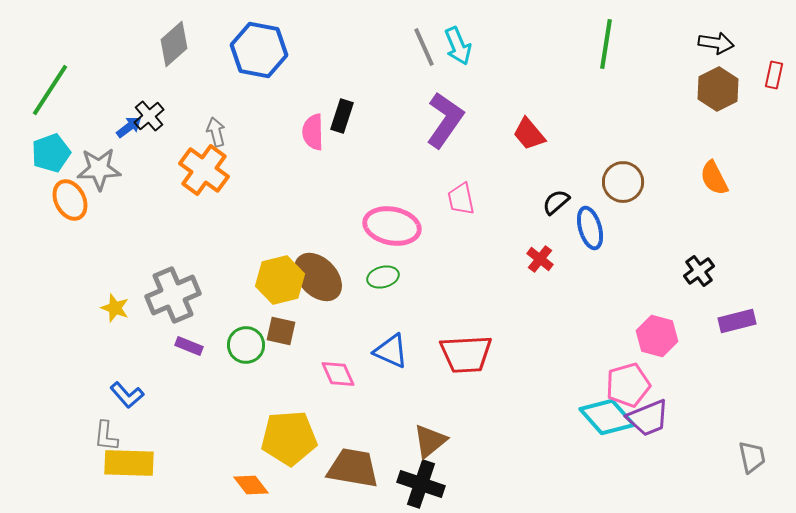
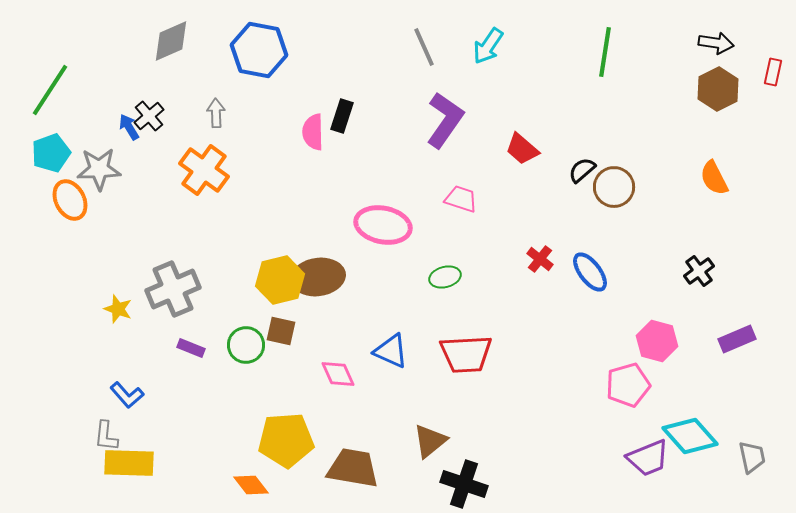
gray diamond at (174, 44): moved 3 px left, 3 px up; rotated 18 degrees clockwise
green line at (606, 44): moved 1 px left, 8 px down
cyan arrow at (458, 46): moved 30 px right; rotated 57 degrees clockwise
red rectangle at (774, 75): moved 1 px left, 3 px up
blue arrow at (129, 127): rotated 84 degrees counterclockwise
gray arrow at (216, 132): moved 19 px up; rotated 12 degrees clockwise
red trapezoid at (529, 134): moved 7 px left, 15 px down; rotated 9 degrees counterclockwise
brown circle at (623, 182): moved 9 px left, 5 px down
pink trapezoid at (461, 199): rotated 120 degrees clockwise
black semicircle at (556, 202): moved 26 px right, 32 px up
pink ellipse at (392, 226): moved 9 px left, 1 px up
blue ellipse at (590, 228): moved 44 px down; rotated 21 degrees counterclockwise
brown ellipse at (318, 277): rotated 54 degrees counterclockwise
green ellipse at (383, 277): moved 62 px right
gray cross at (173, 295): moved 6 px up
yellow star at (115, 308): moved 3 px right, 1 px down
purple rectangle at (737, 321): moved 18 px down; rotated 9 degrees counterclockwise
pink hexagon at (657, 336): moved 5 px down
purple rectangle at (189, 346): moved 2 px right, 2 px down
cyan diamond at (607, 417): moved 83 px right, 19 px down
purple trapezoid at (648, 418): moved 40 px down
yellow pentagon at (289, 438): moved 3 px left, 2 px down
black cross at (421, 484): moved 43 px right
